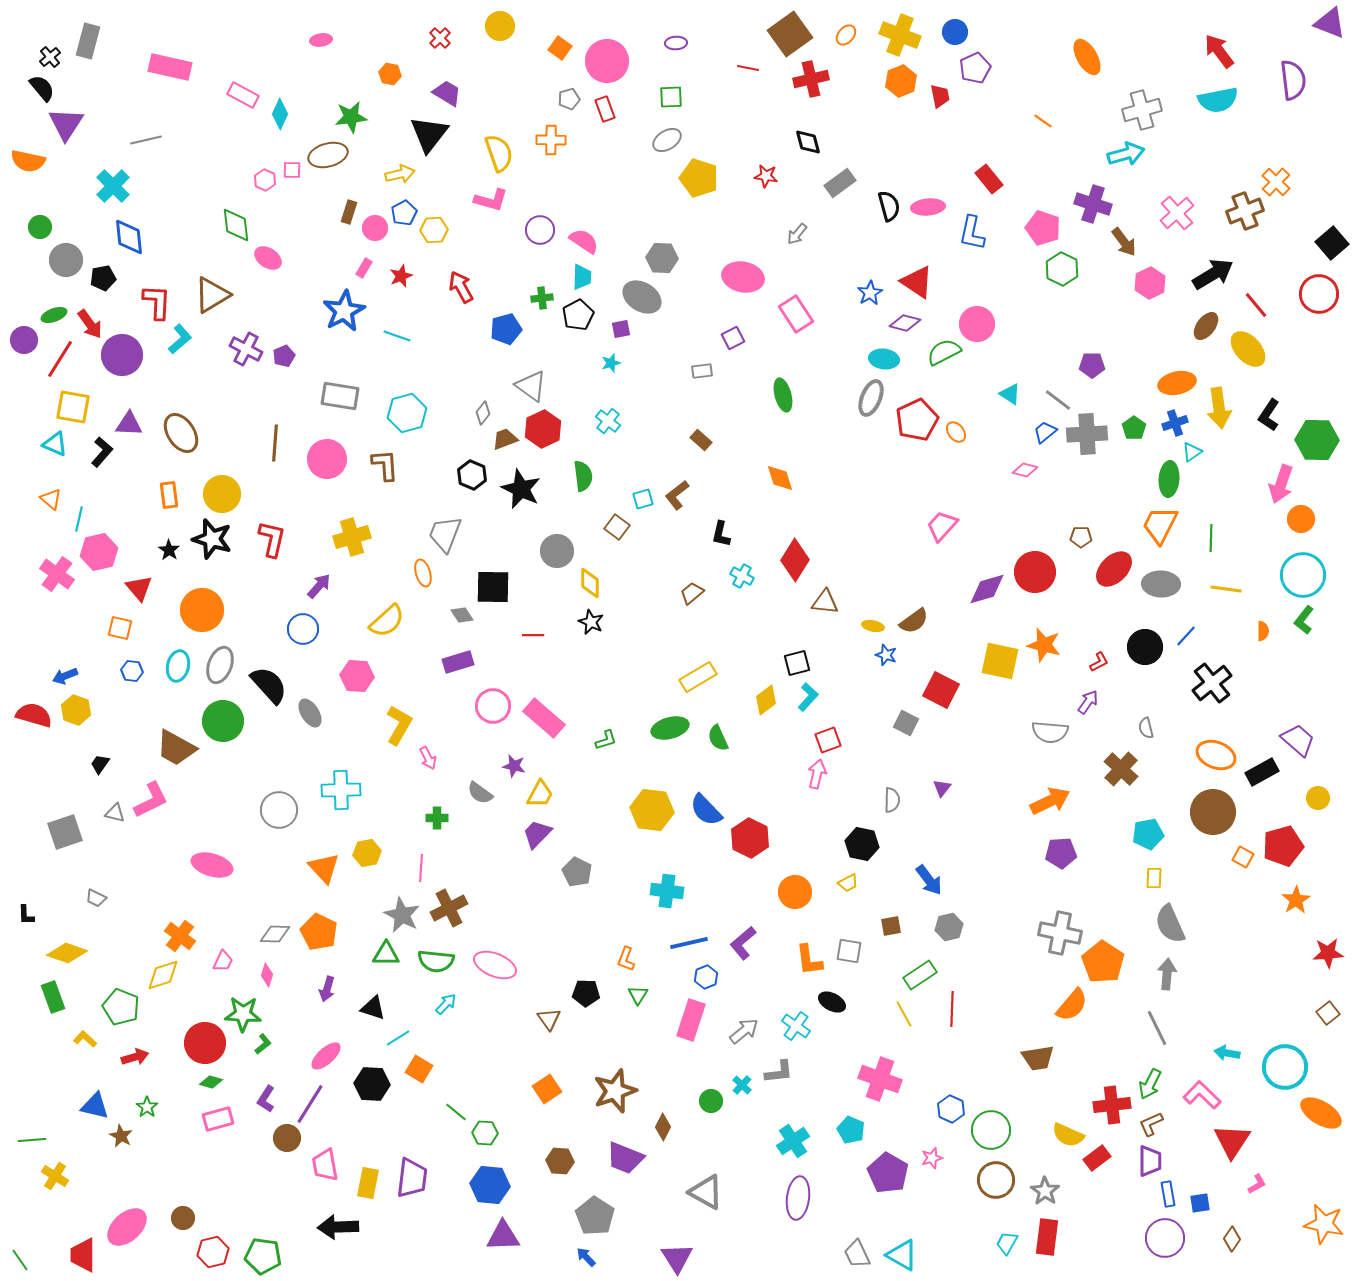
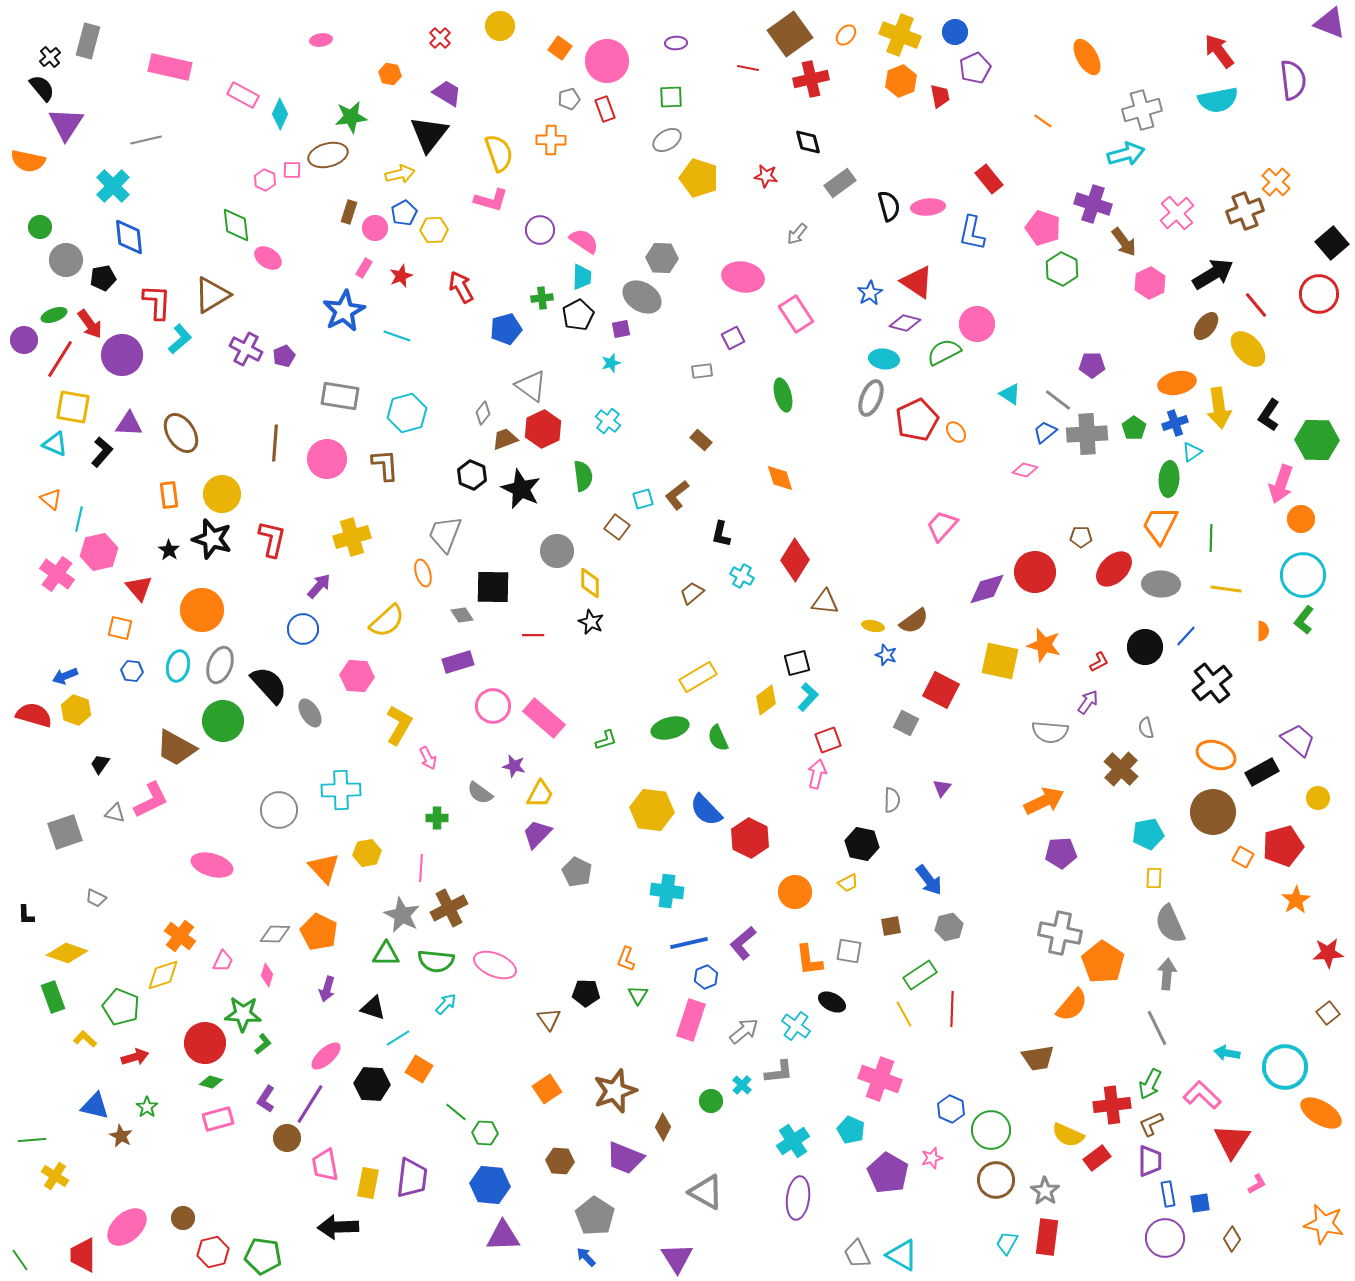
orange arrow at (1050, 801): moved 6 px left
